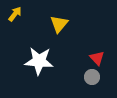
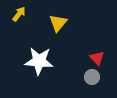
yellow arrow: moved 4 px right
yellow triangle: moved 1 px left, 1 px up
